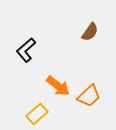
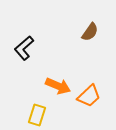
black L-shape: moved 2 px left, 2 px up
orange arrow: rotated 15 degrees counterclockwise
yellow rectangle: moved 1 px down; rotated 30 degrees counterclockwise
